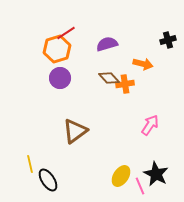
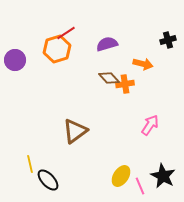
purple circle: moved 45 px left, 18 px up
black star: moved 7 px right, 2 px down
black ellipse: rotated 10 degrees counterclockwise
